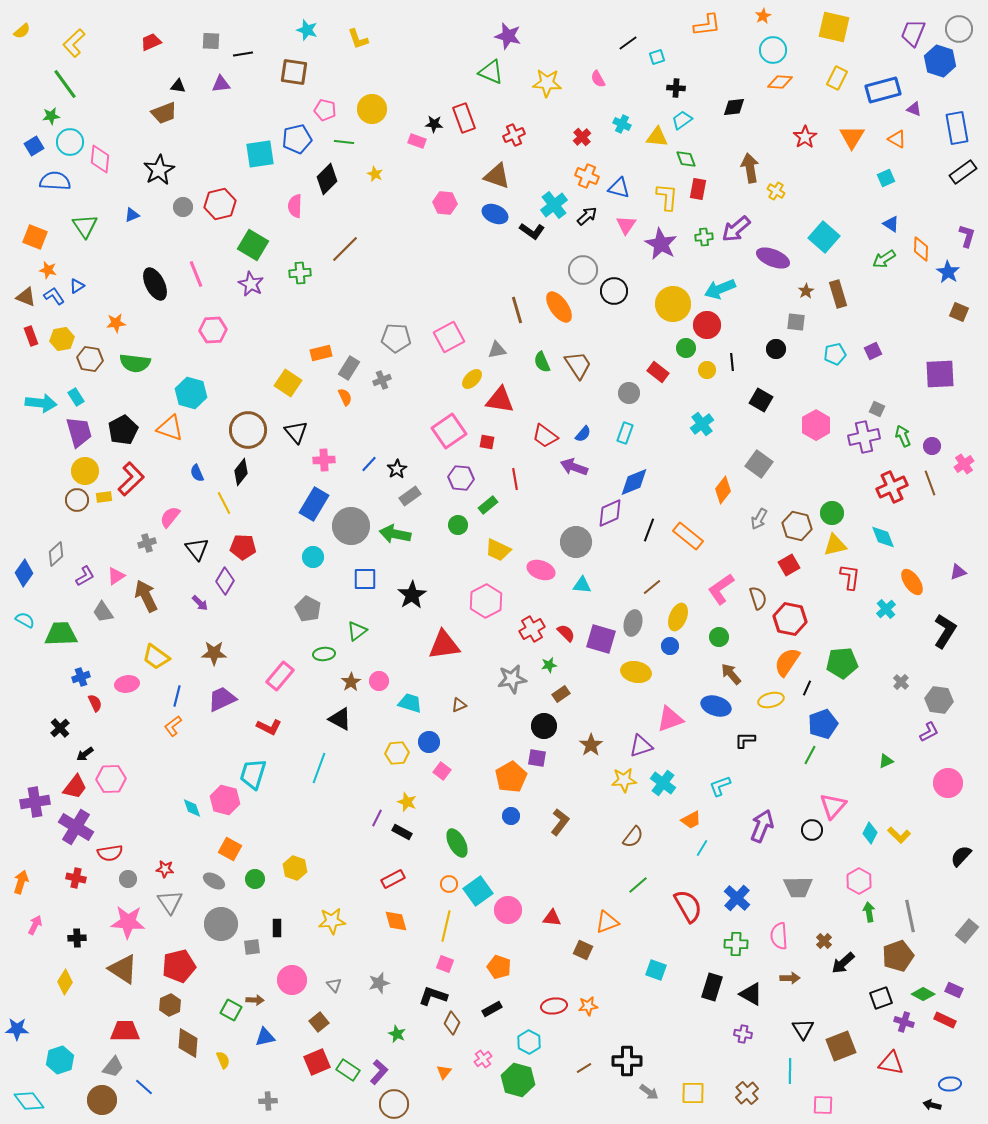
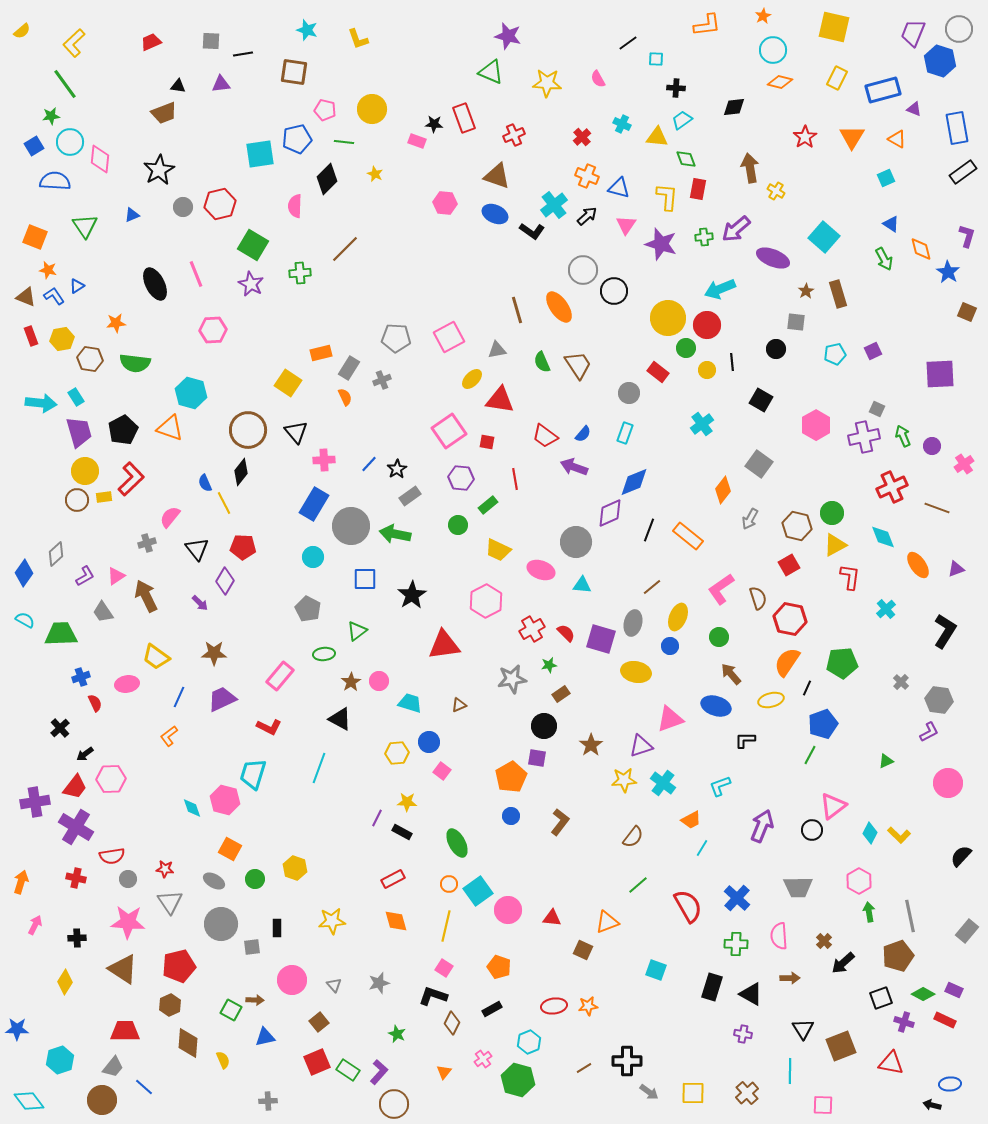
cyan square at (657, 57): moved 1 px left, 2 px down; rotated 21 degrees clockwise
orange diamond at (780, 82): rotated 10 degrees clockwise
purple star at (661, 244): rotated 12 degrees counterclockwise
orange diamond at (921, 249): rotated 15 degrees counterclockwise
green arrow at (884, 259): rotated 85 degrees counterclockwise
yellow circle at (673, 304): moved 5 px left, 14 px down
brown square at (959, 312): moved 8 px right
blue semicircle at (197, 473): moved 8 px right, 10 px down
brown line at (930, 483): moved 7 px right, 25 px down; rotated 50 degrees counterclockwise
gray arrow at (759, 519): moved 9 px left
yellow triangle at (835, 545): rotated 15 degrees counterclockwise
purple triangle at (958, 572): moved 2 px left, 3 px up
orange ellipse at (912, 582): moved 6 px right, 17 px up
blue line at (177, 696): moved 2 px right, 1 px down; rotated 10 degrees clockwise
orange L-shape at (173, 726): moved 4 px left, 10 px down
yellow star at (407, 802): rotated 18 degrees counterclockwise
pink triangle at (833, 806): rotated 12 degrees clockwise
red semicircle at (110, 853): moved 2 px right, 3 px down
pink square at (445, 964): moved 1 px left, 4 px down; rotated 12 degrees clockwise
cyan hexagon at (529, 1042): rotated 10 degrees clockwise
